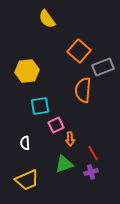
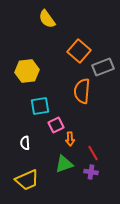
orange semicircle: moved 1 px left, 1 px down
purple cross: rotated 24 degrees clockwise
